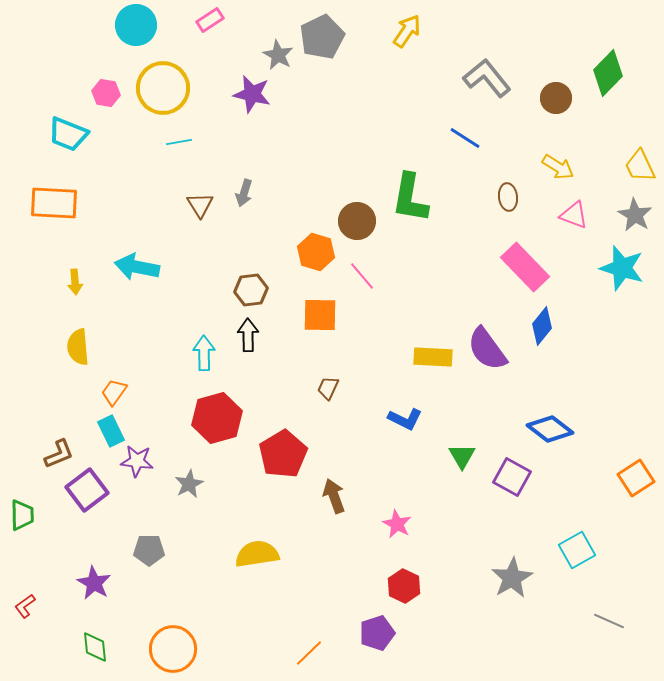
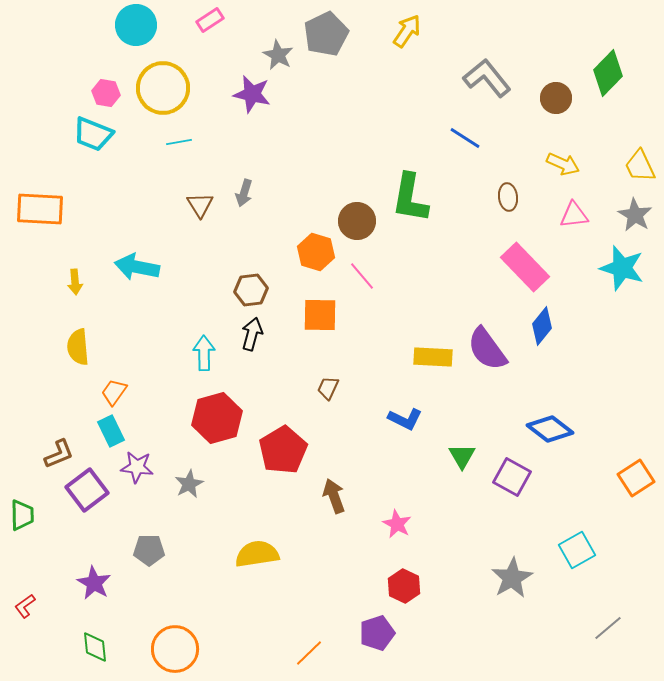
gray pentagon at (322, 37): moved 4 px right, 3 px up
cyan trapezoid at (68, 134): moved 25 px right
yellow arrow at (558, 167): moved 5 px right, 3 px up; rotated 8 degrees counterclockwise
orange rectangle at (54, 203): moved 14 px left, 6 px down
pink triangle at (574, 215): rotated 28 degrees counterclockwise
black arrow at (248, 335): moved 4 px right, 1 px up; rotated 16 degrees clockwise
red pentagon at (283, 454): moved 4 px up
purple star at (137, 461): moved 6 px down
gray line at (609, 621): moved 1 px left, 7 px down; rotated 64 degrees counterclockwise
orange circle at (173, 649): moved 2 px right
